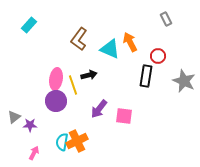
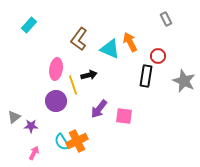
pink ellipse: moved 10 px up
purple star: moved 1 px right, 1 px down
cyan semicircle: rotated 42 degrees counterclockwise
